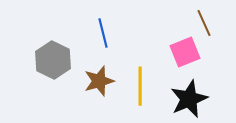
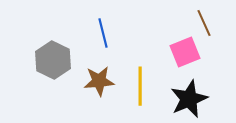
brown star: rotated 12 degrees clockwise
